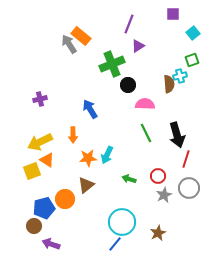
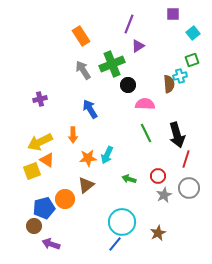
orange rectangle: rotated 18 degrees clockwise
gray arrow: moved 14 px right, 26 px down
